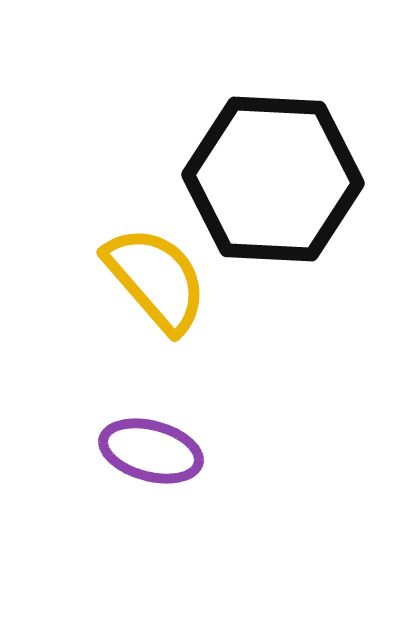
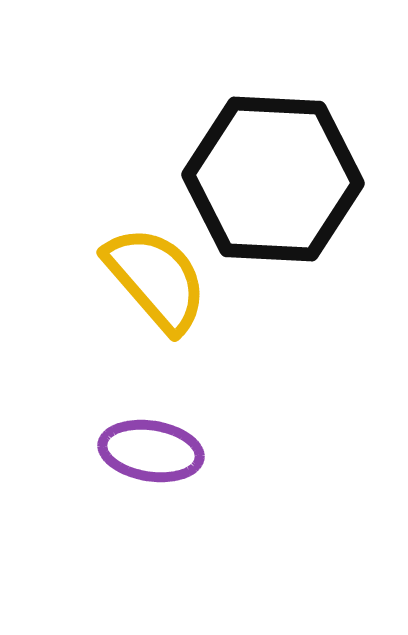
purple ellipse: rotated 6 degrees counterclockwise
